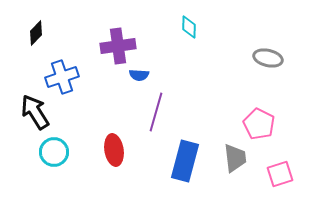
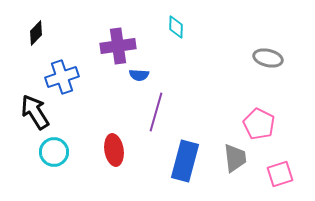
cyan diamond: moved 13 px left
